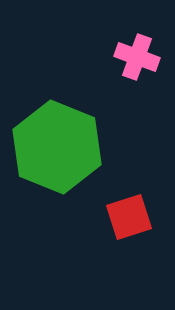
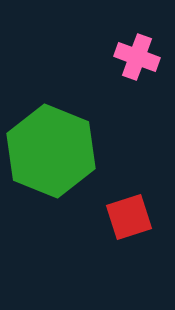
green hexagon: moved 6 px left, 4 px down
